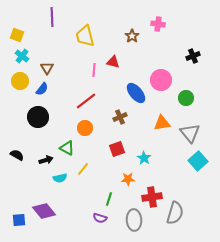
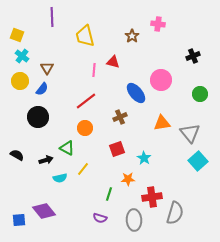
green circle: moved 14 px right, 4 px up
green line: moved 5 px up
